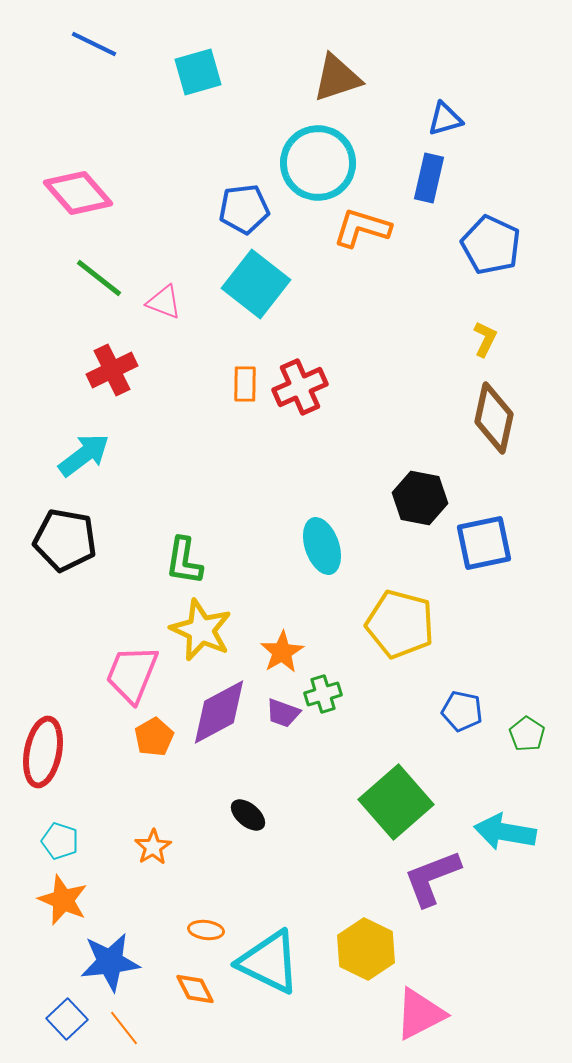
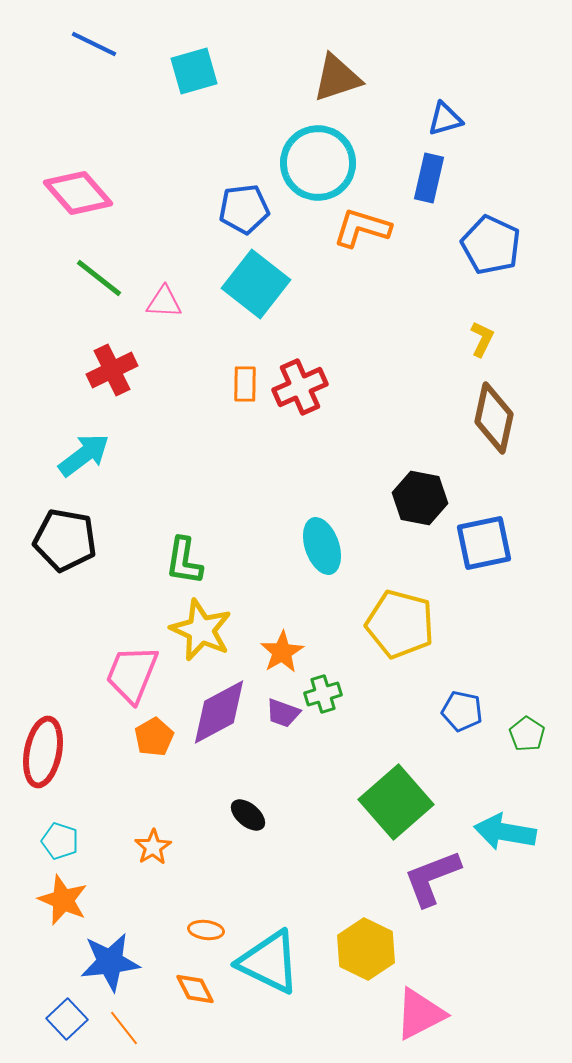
cyan square at (198, 72): moved 4 px left, 1 px up
pink triangle at (164, 302): rotated 18 degrees counterclockwise
yellow L-shape at (485, 339): moved 3 px left
